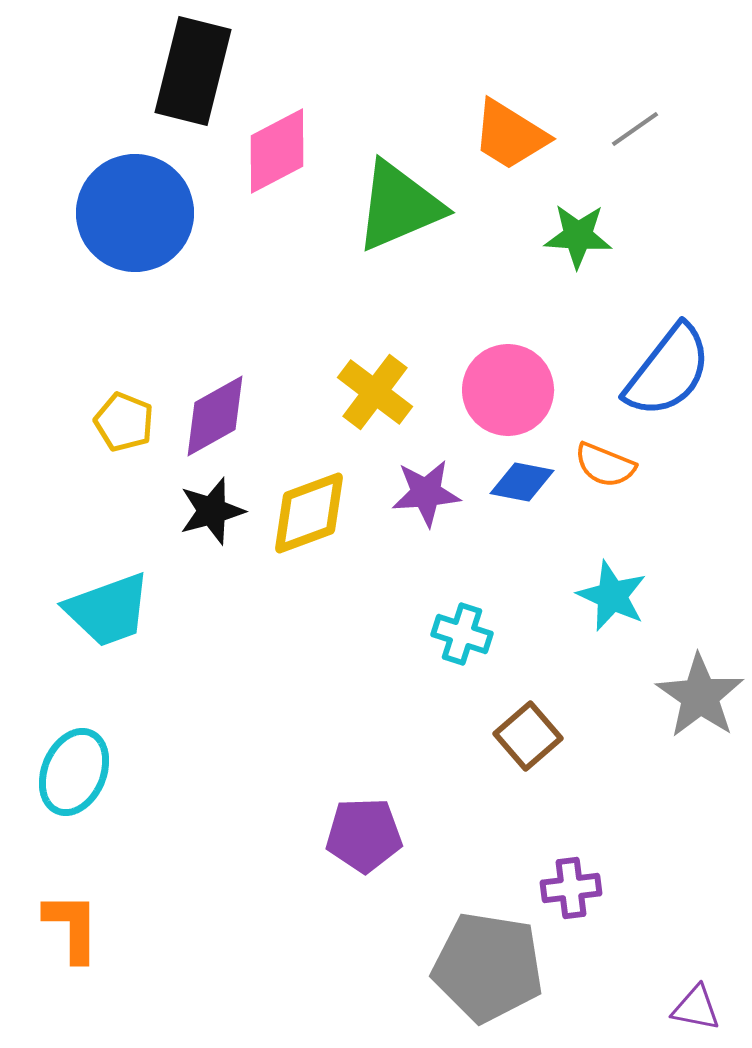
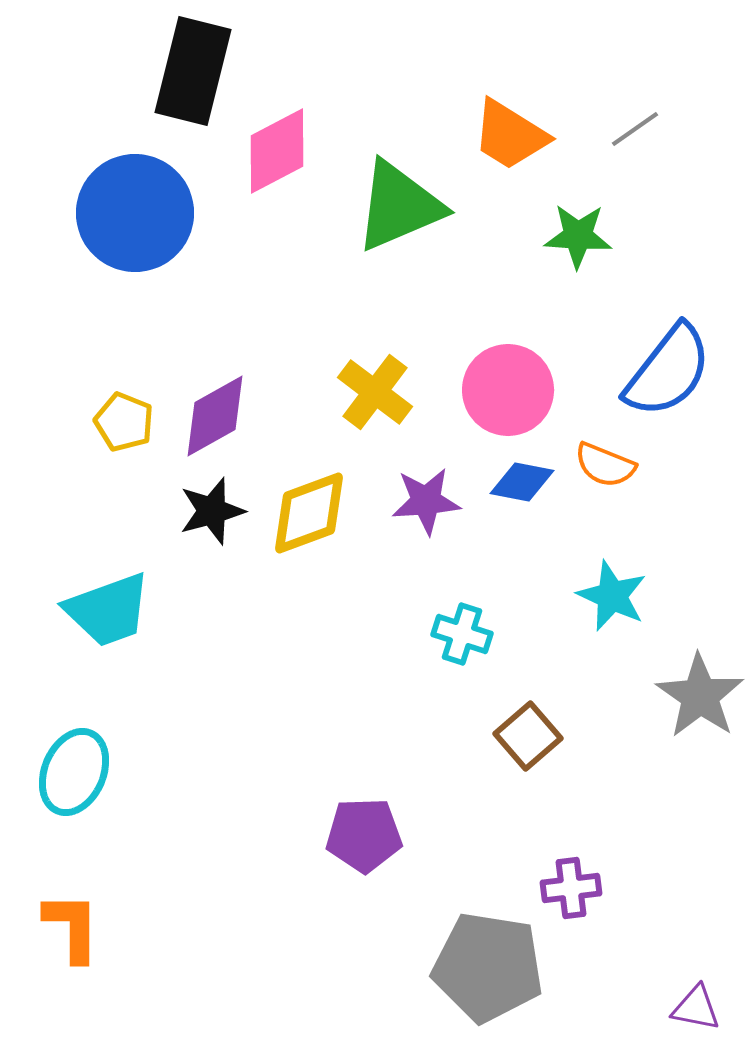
purple star: moved 8 px down
